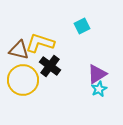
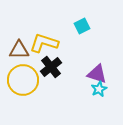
yellow L-shape: moved 4 px right
brown triangle: rotated 15 degrees counterclockwise
black cross: moved 1 px right, 1 px down; rotated 15 degrees clockwise
purple triangle: rotated 50 degrees clockwise
